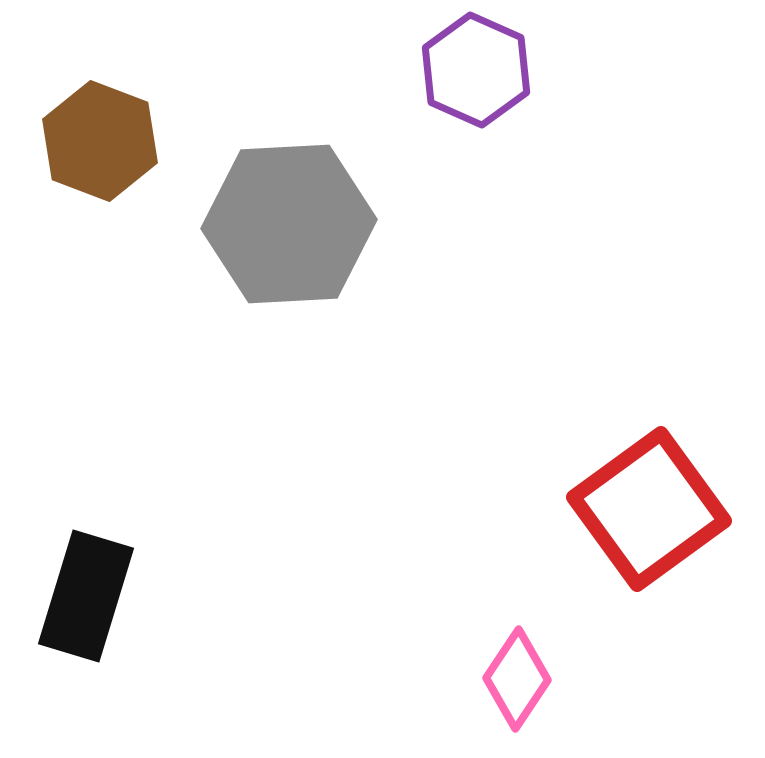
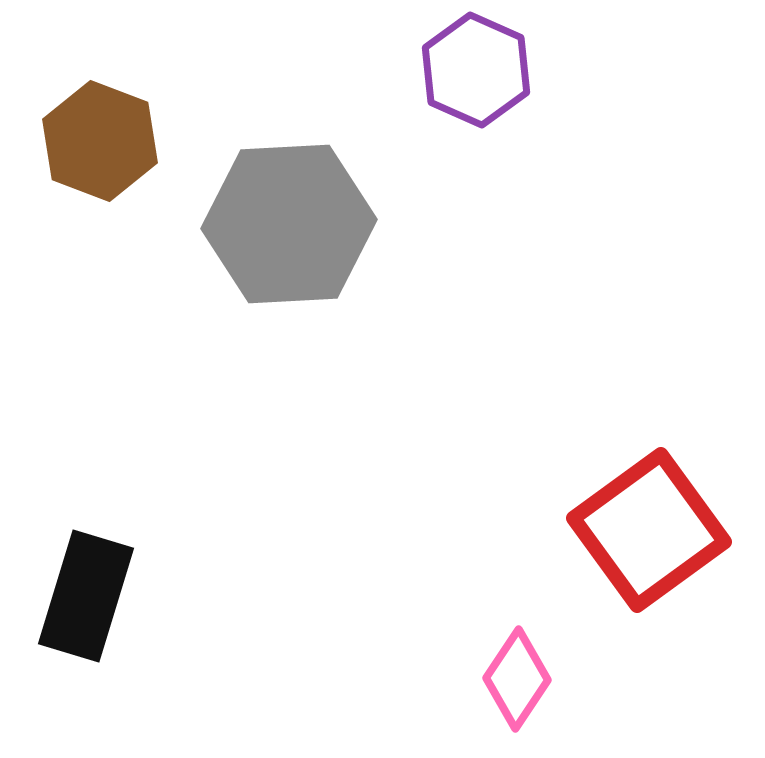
red square: moved 21 px down
